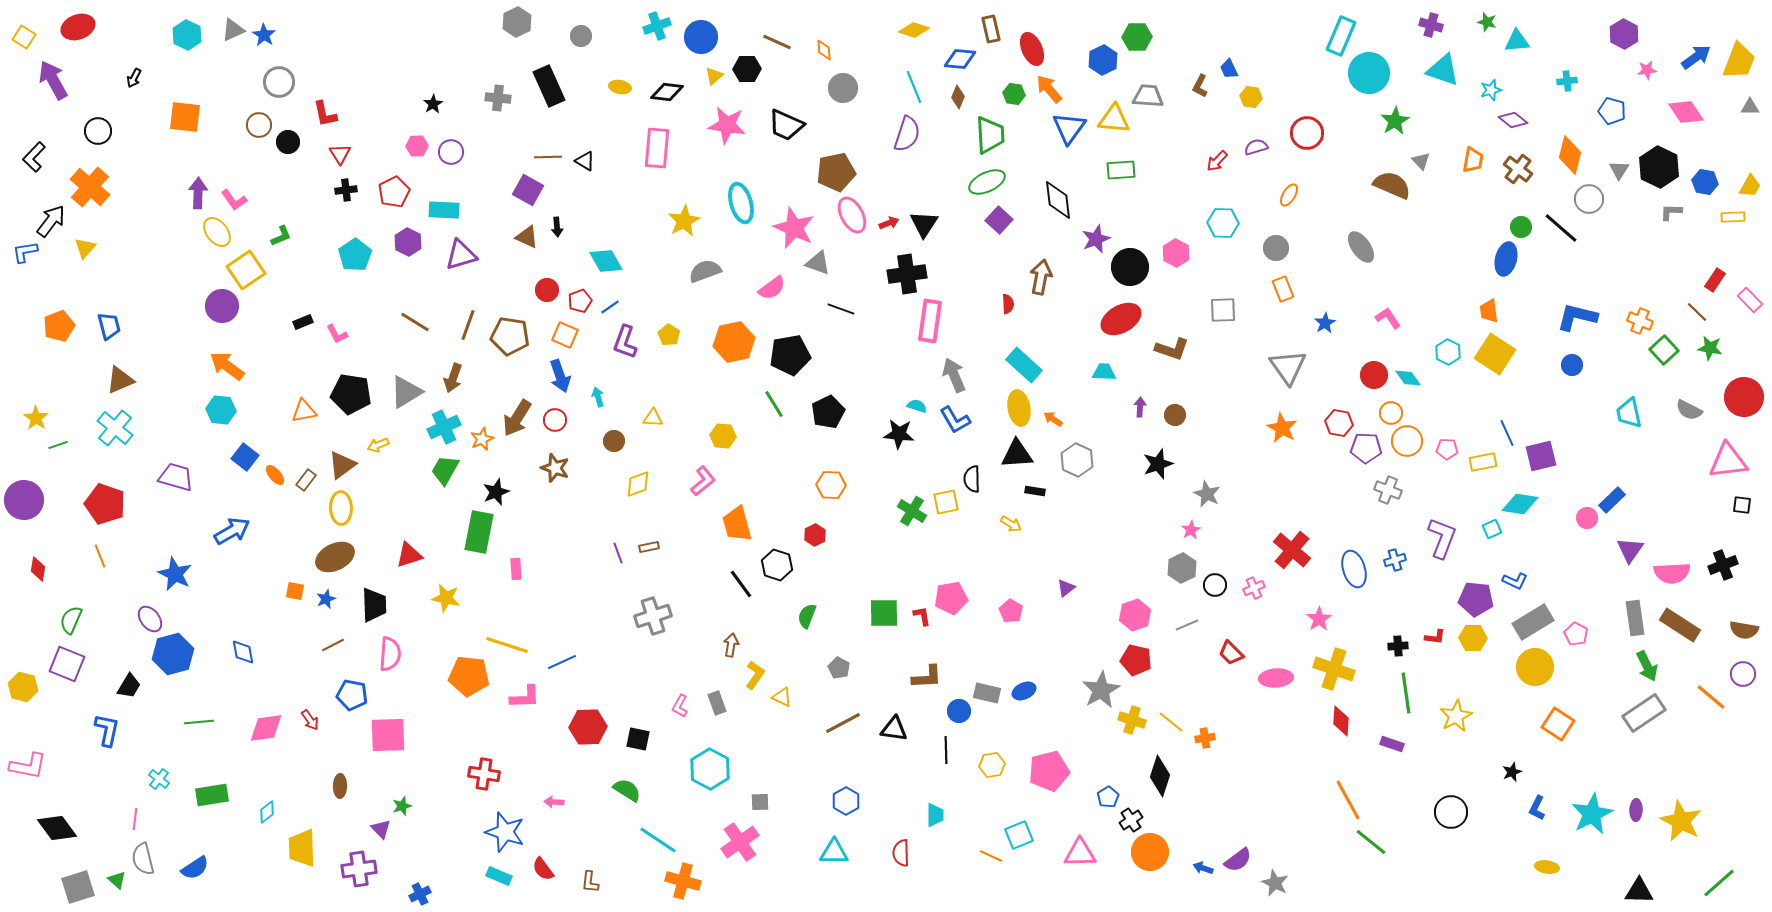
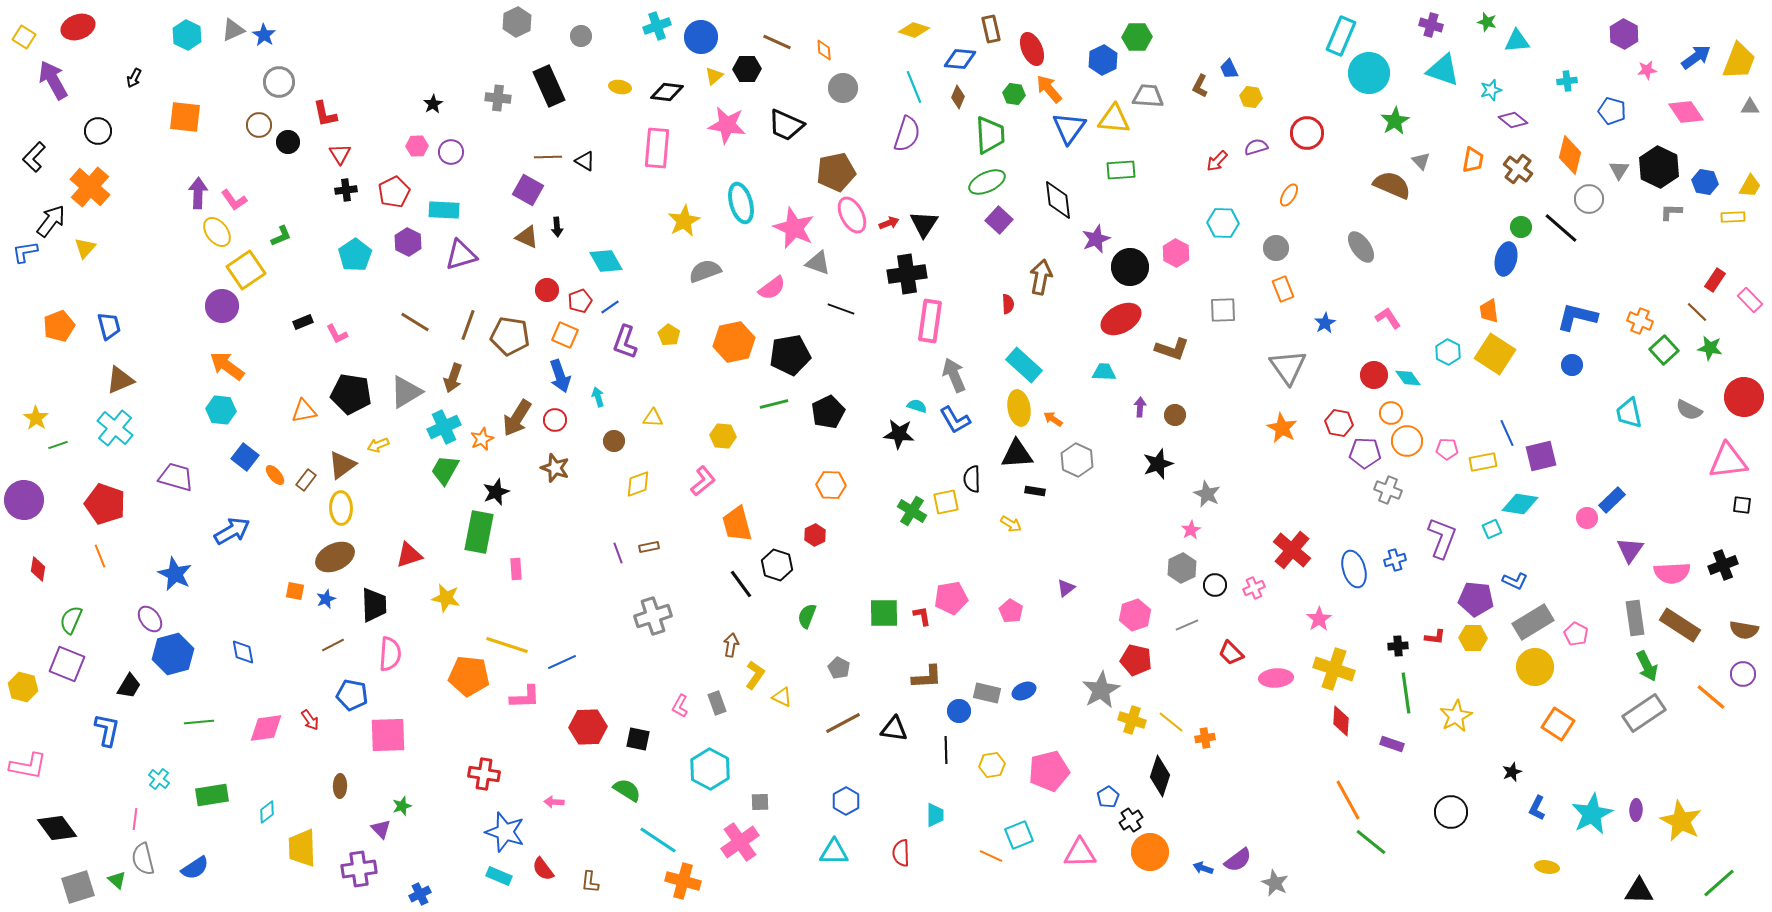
green line at (774, 404): rotated 72 degrees counterclockwise
purple pentagon at (1366, 448): moved 1 px left, 5 px down
